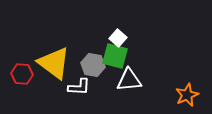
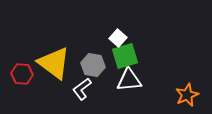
green square: moved 10 px right; rotated 32 degrees counterclockwise
white L-shape: moved 3 px right, 2 px down; rotated 140 degrees clockwise
